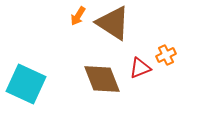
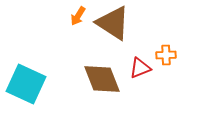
orange cross: rotated 24 degrees clockwise
